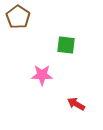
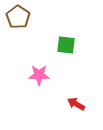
pink star: moved 3 px left
